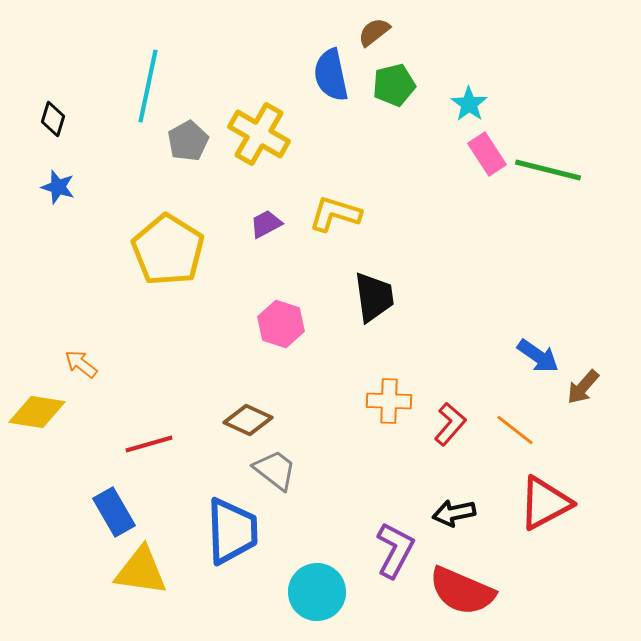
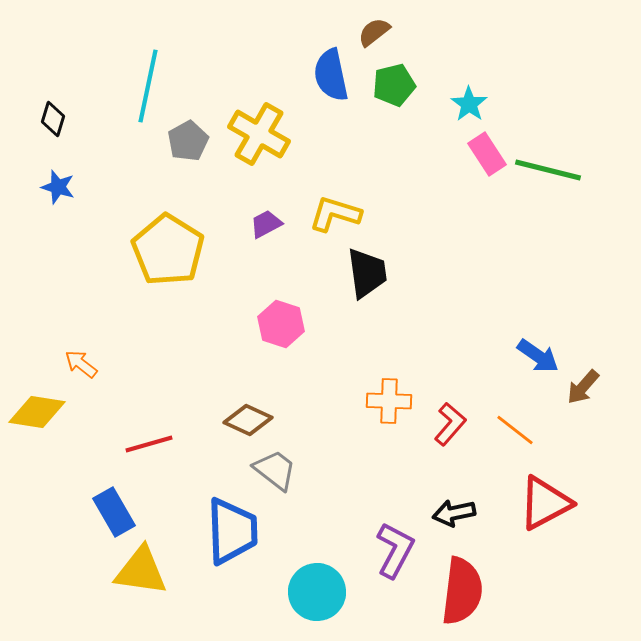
black trapezoid: moved 7 px left, 24 px up
red semicircle: rotated 106 degrees counterclockwise
